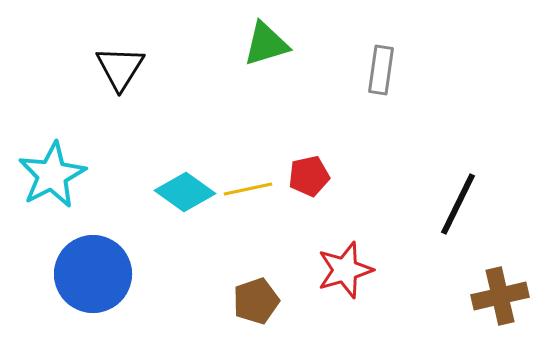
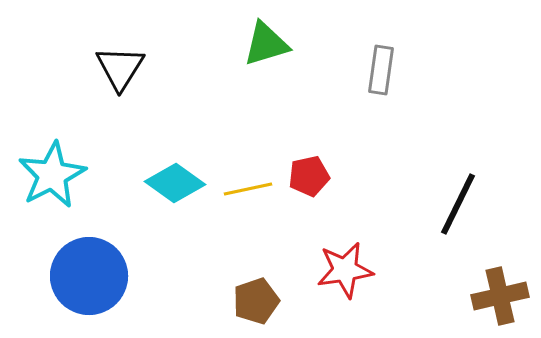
cyan diamond: moved 10 px left, 9 px up
red star: rotated 8 degrees clockwise
blue circle: moved 4 px left, 2 px down
